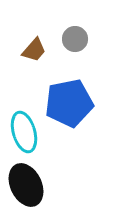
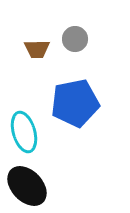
brown trapezoid: moved 3 px right, 1 px up; rotated 48 degrees clockwise
blue pentagon: moved 6 px right
black ellipse: moved 1 px right, 1 px down; rotated 18 degrees counterclockwise
